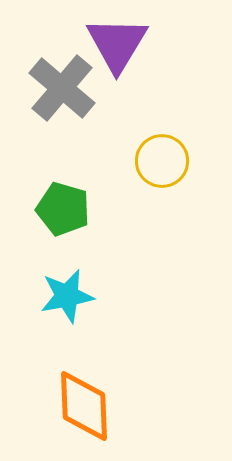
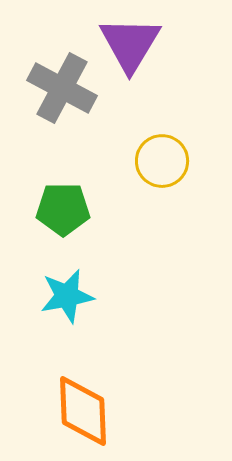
purple triangle: moved 13 px right
gray cross: rotated 12 degrees counterclockwise
green pentagon: rotated 16 degrees counterclockwise
orange diamond: moved 1 px left, 5 px down
